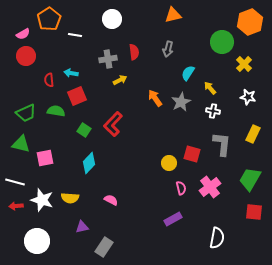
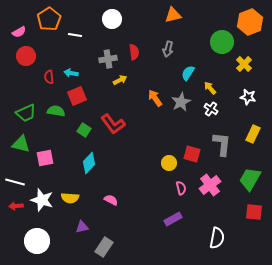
pink semicircle at (23, 34): moved 4 px left, 2 px up
red semicircle at (49, 80): moved 3 px up
white cross at (213, 111): moved 2 px left, 2 px up; rotated 24 degrees clockwise
red L-shape at (113, 124): rotated 80 degrees counterclockwise
pink cross at (210, 187): moved 2 px up
